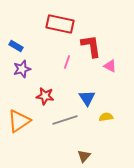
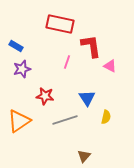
yellow semicircle: rotated 112 degrees clockwise
